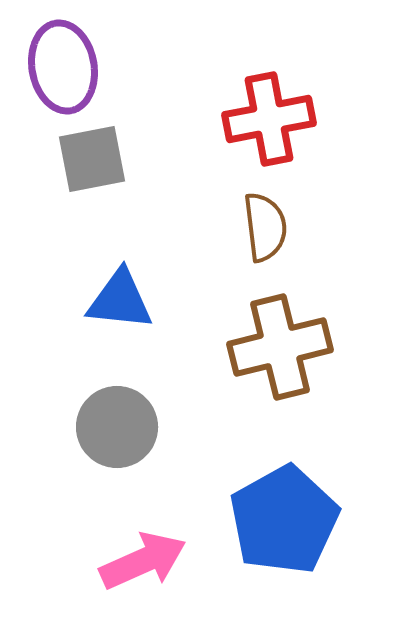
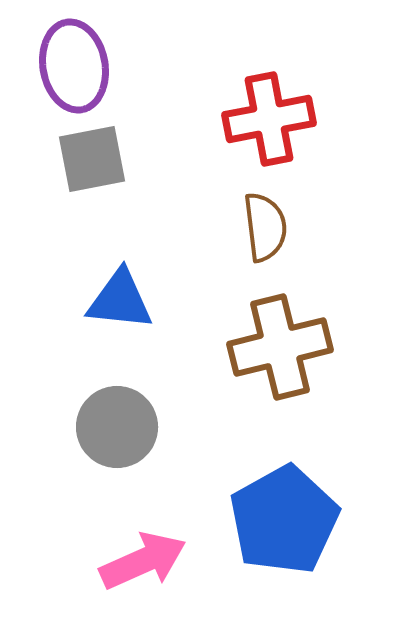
purple ellipse: moved 11 px right, 1 px up
